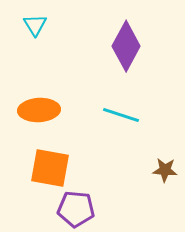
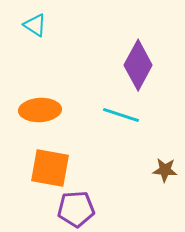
cyan triangle: rotated 25 degrees counterclockwise
purple diamond: moved 12 px right, 19 px down
orange ellipse: moved 1 px right
purple pentagon: rotated 9 degrees counterclockwise
